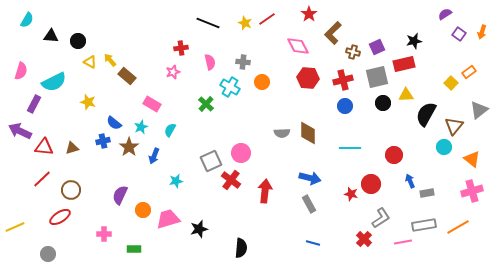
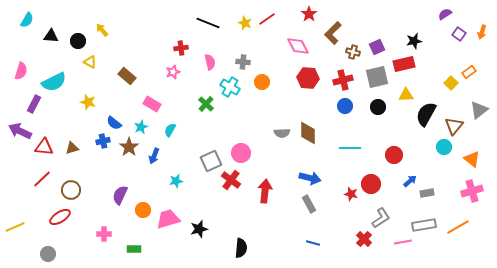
yellow arrow at (110, 60): moved 8 px left, 30 px up
black circle at (383, 103): moved 5 px left, 4 px down
blue arrow at (410, 181): rotated 72 degrees clockwise
